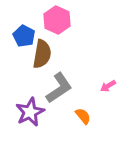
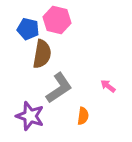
pink hexagon: rotated 12 degrees counterclockwise
blue pentagon: moved 4 px right, 7 px up; rotated 15 degrees counterclockwise
pink arrow: rotated 70 degrees clockwise
purple star: moved 4 px down; rotated 28 degrees counterclockwise
orange semicircle: rotated 48 degrees clockwise
